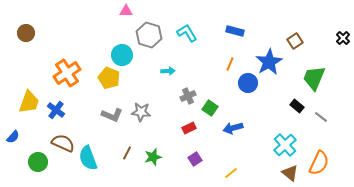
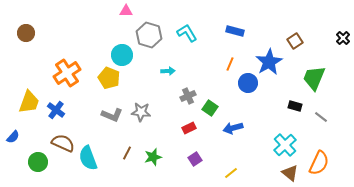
black rectangle: moved 2 px left; rotated 24 degrees counterclockwise
